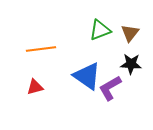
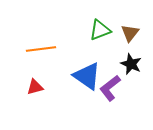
black star: rotated 20 degrees clockwise
purple L-shape: rotated 8 degrees counterclockwise
